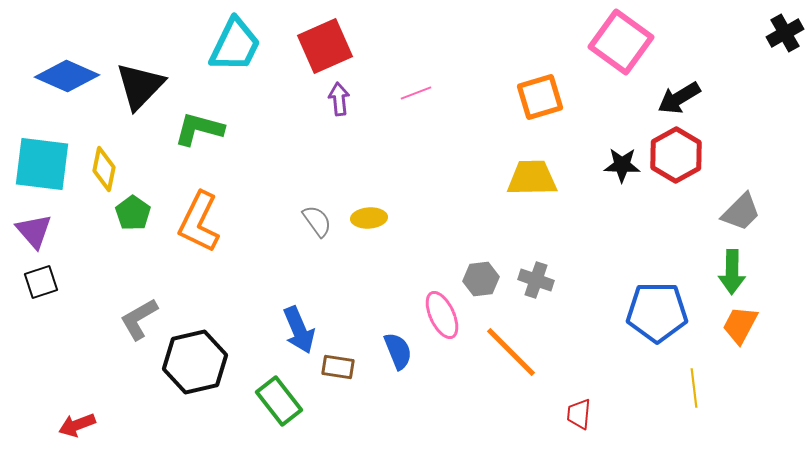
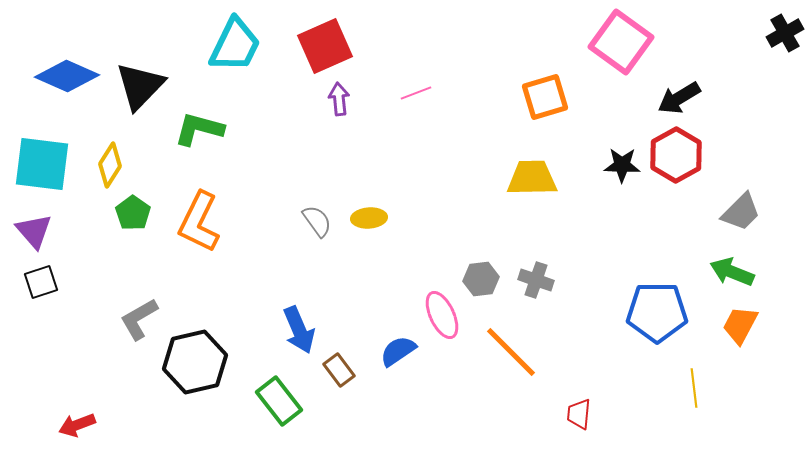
orange square: moved 5 px right
yellow diamond: moved 6 px right, 4 px up; rotated 21 degrees clockwise
green arrow: rotated 111 degrees clockwise
blue semicircle: rotated 102 degrees counterclockwise
brown rectangle: moved 1 px right, 3 px down; rotated 44 degrees clockwise
